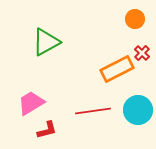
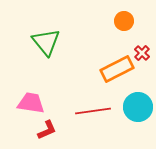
orange circle: moved 11 px left, 2 px down
green triangle: rotated 40 degrees counterclockwise
pink trapezoid: rotated 40 degrees clockwise
cyan circle: moved 3 px up
red L-shape: rotated 10 degrees counterclockwise
